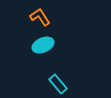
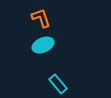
orange L-shape: moved 1 px right, 1 px down; rotated 15 degrees clockwise
